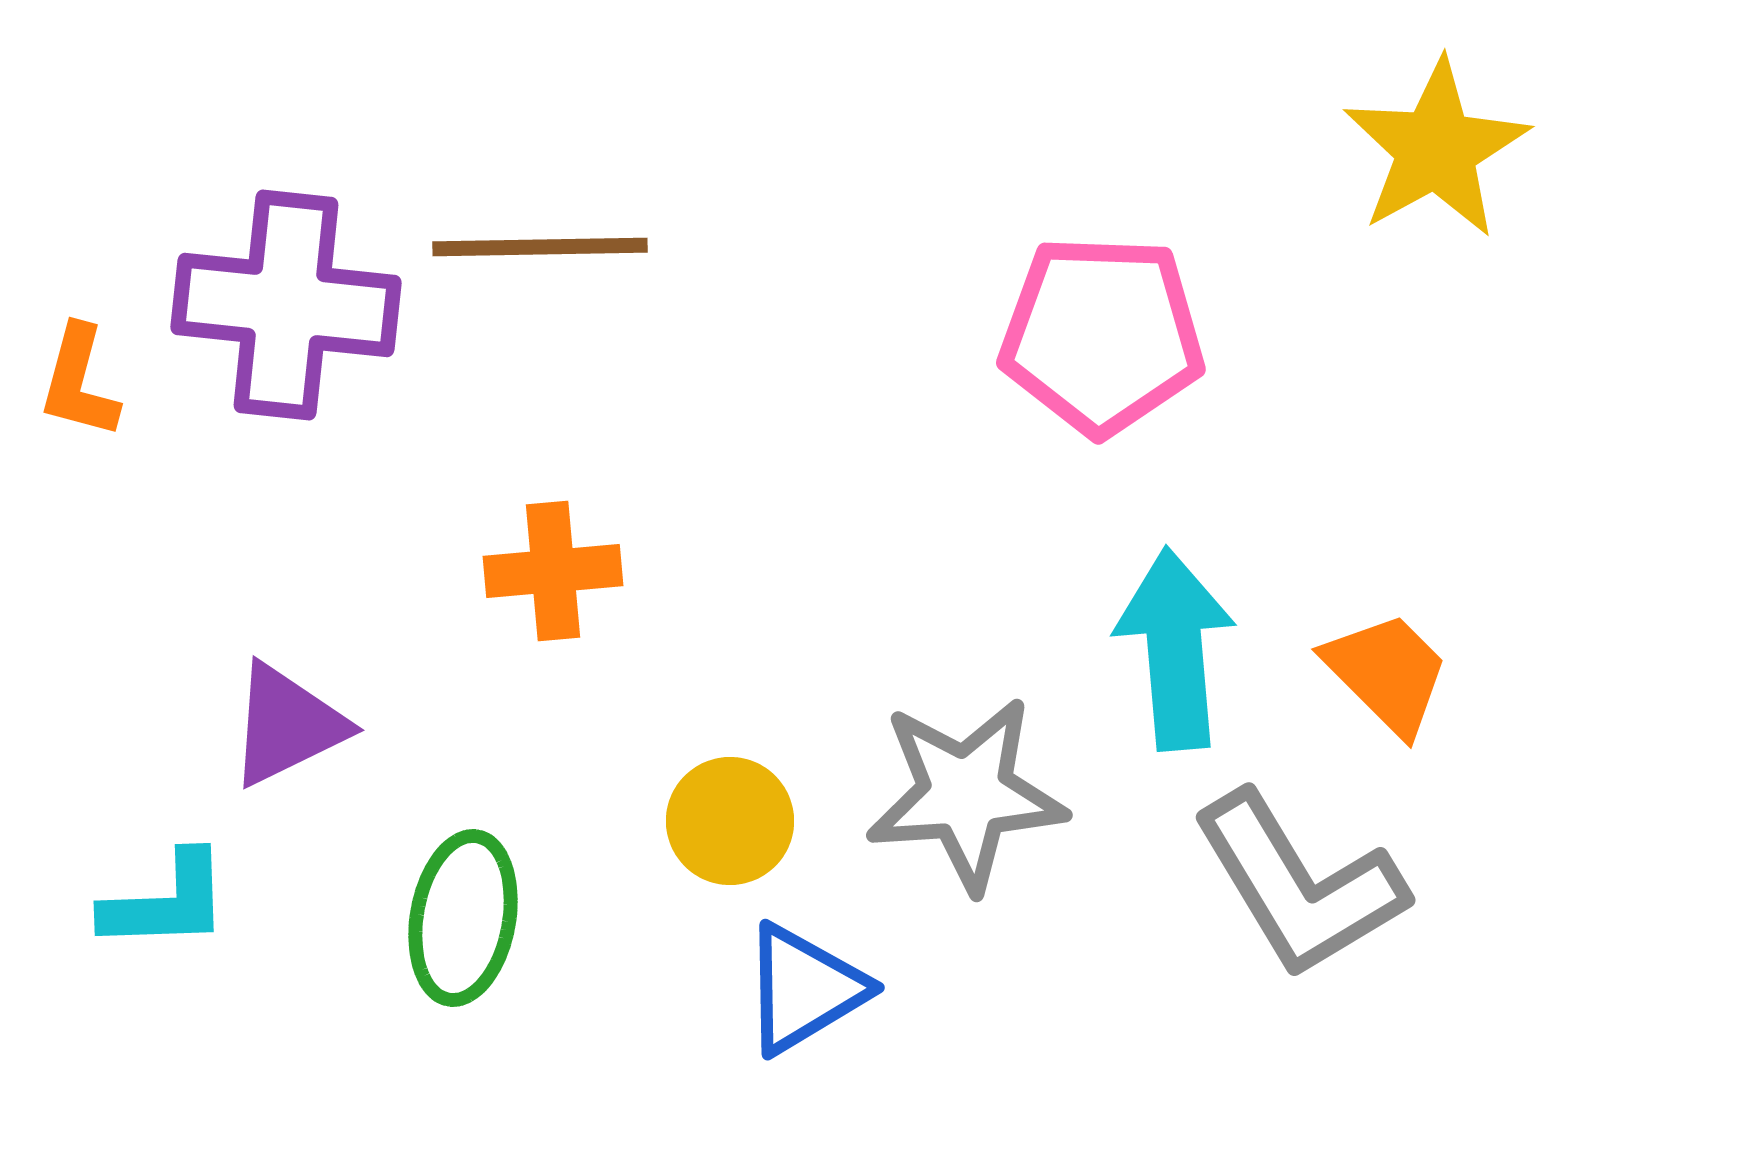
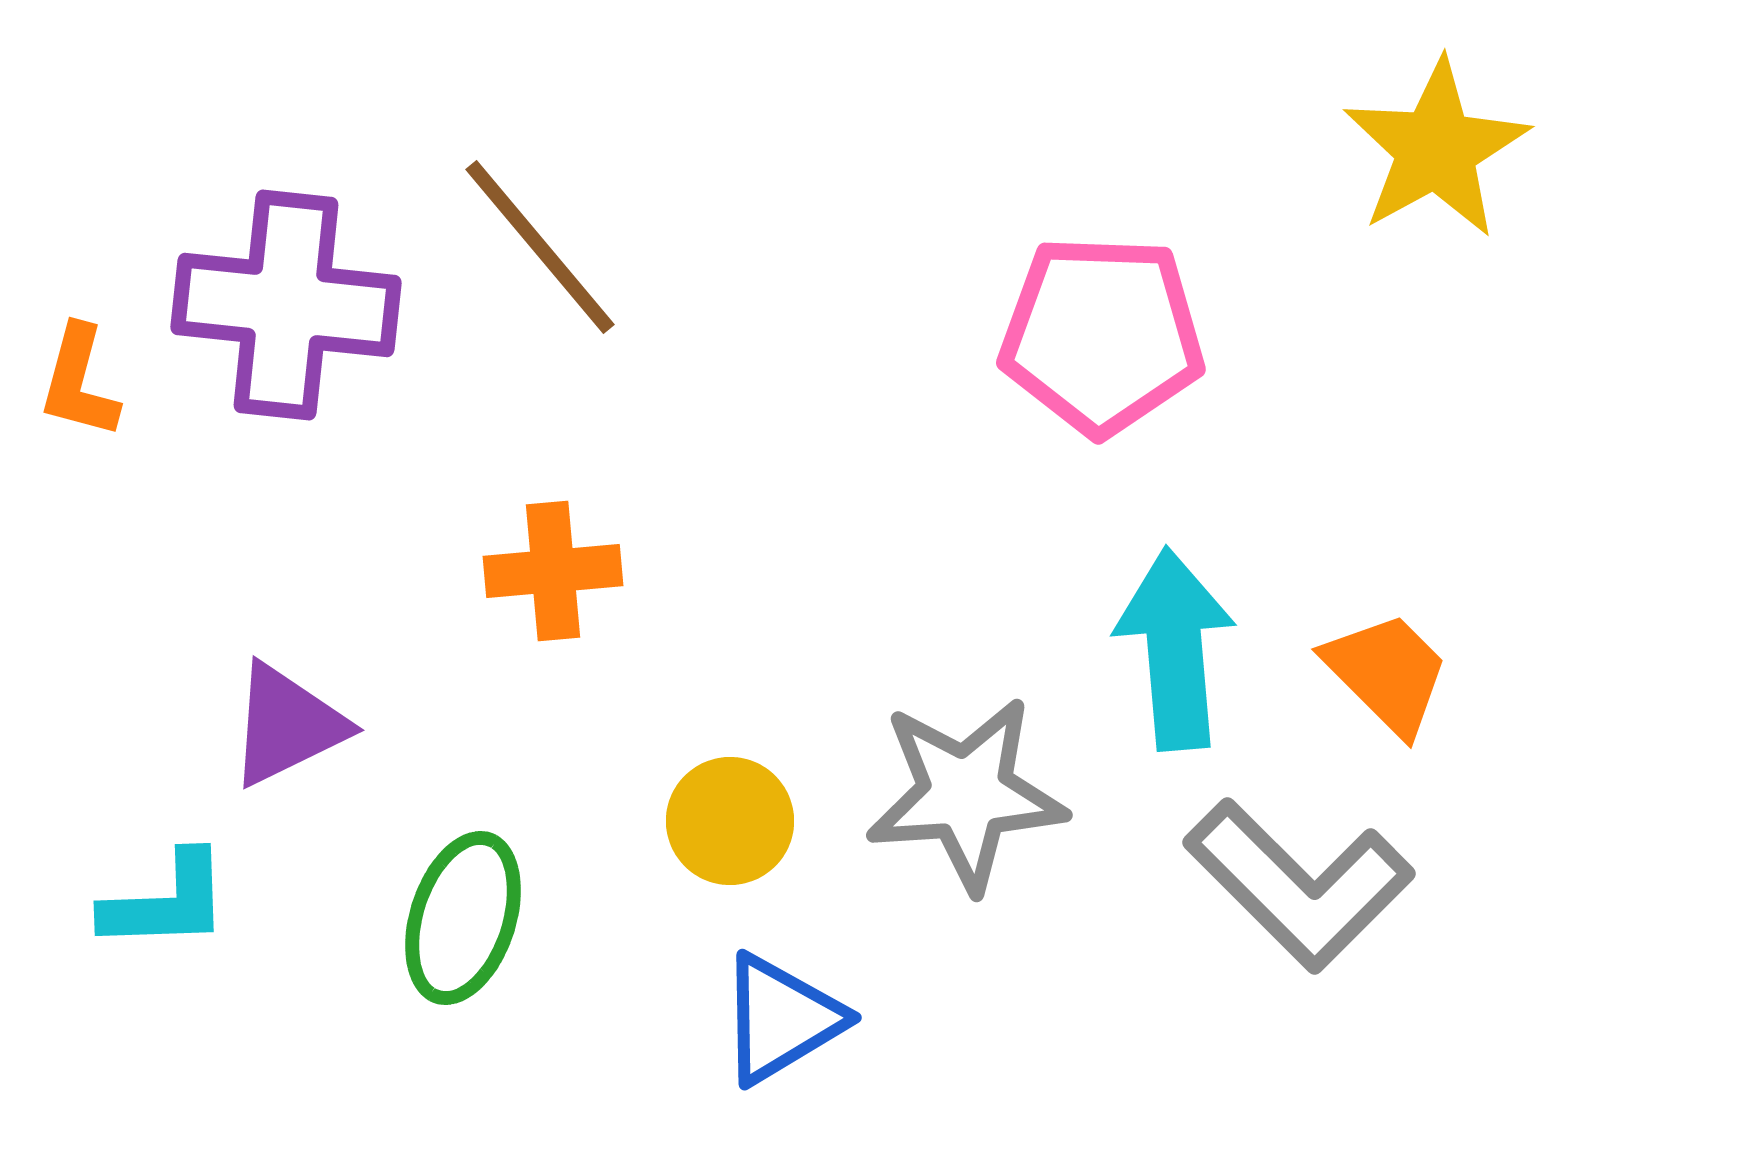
brown line: rotated 51 degrees clockwise
gray L-shape: rotated 14 degrees counterclockwise
green ellipse: rotated 8 degrees clockwise
blue triangle: moved 23 px left, 30 px down
